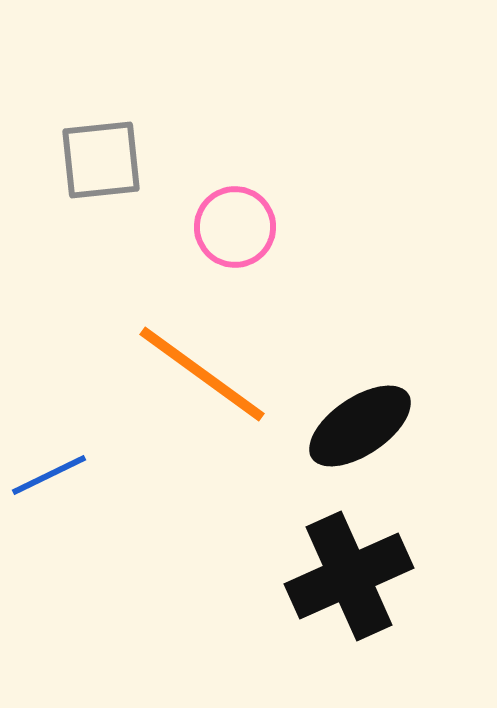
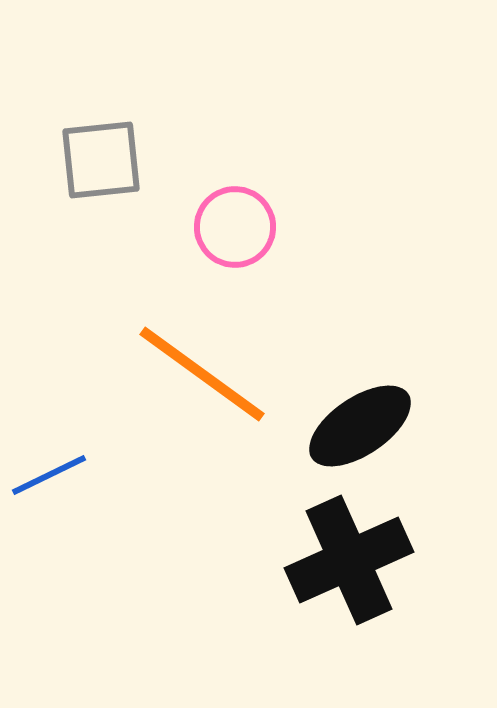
black cross: moved 16 px up
